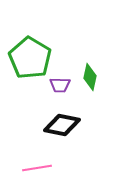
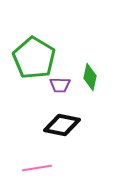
green pentagon: moved 4 px right
